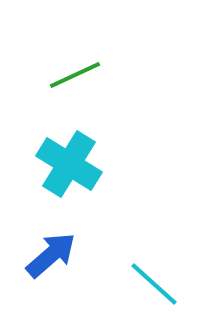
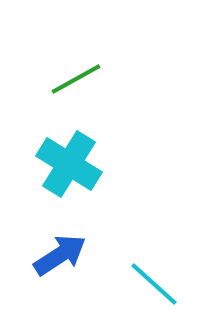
green line: moved 1 px right, 4 px down; rotated 4 degrees counterclockwise
blue arrow: moved 9 px right; rotated 8 degrees clockwise
